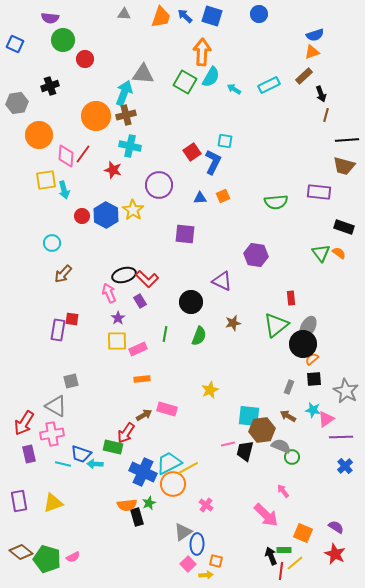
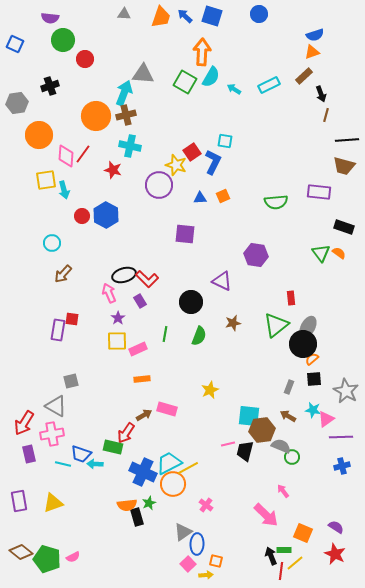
yellow star at (133, 210): moved 43 px right, 45 px up; rotated 15 degrees counterclockwise
blue cross at (345, 466): moved 3 px left; rotated 28 degrees clockwise
